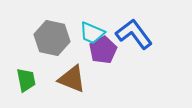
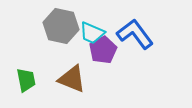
blue L-shape: moved 1 px right
gray hexagon: moved 9 px right, 12 px up
